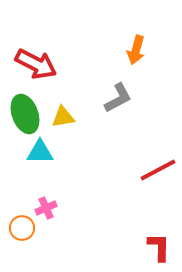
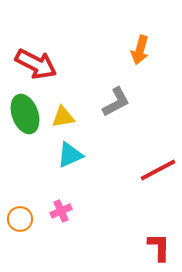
orange arrow: moved 4 px right
gray L-shape: moved 2 px left, 4 px down
cyan triangle: moved 30 px right, 3 px down; rotated 24 degrees counterclockwise
pink cross: moved 15 px right, 3 px down
orange circle: moved 2 px left, 9 px up
